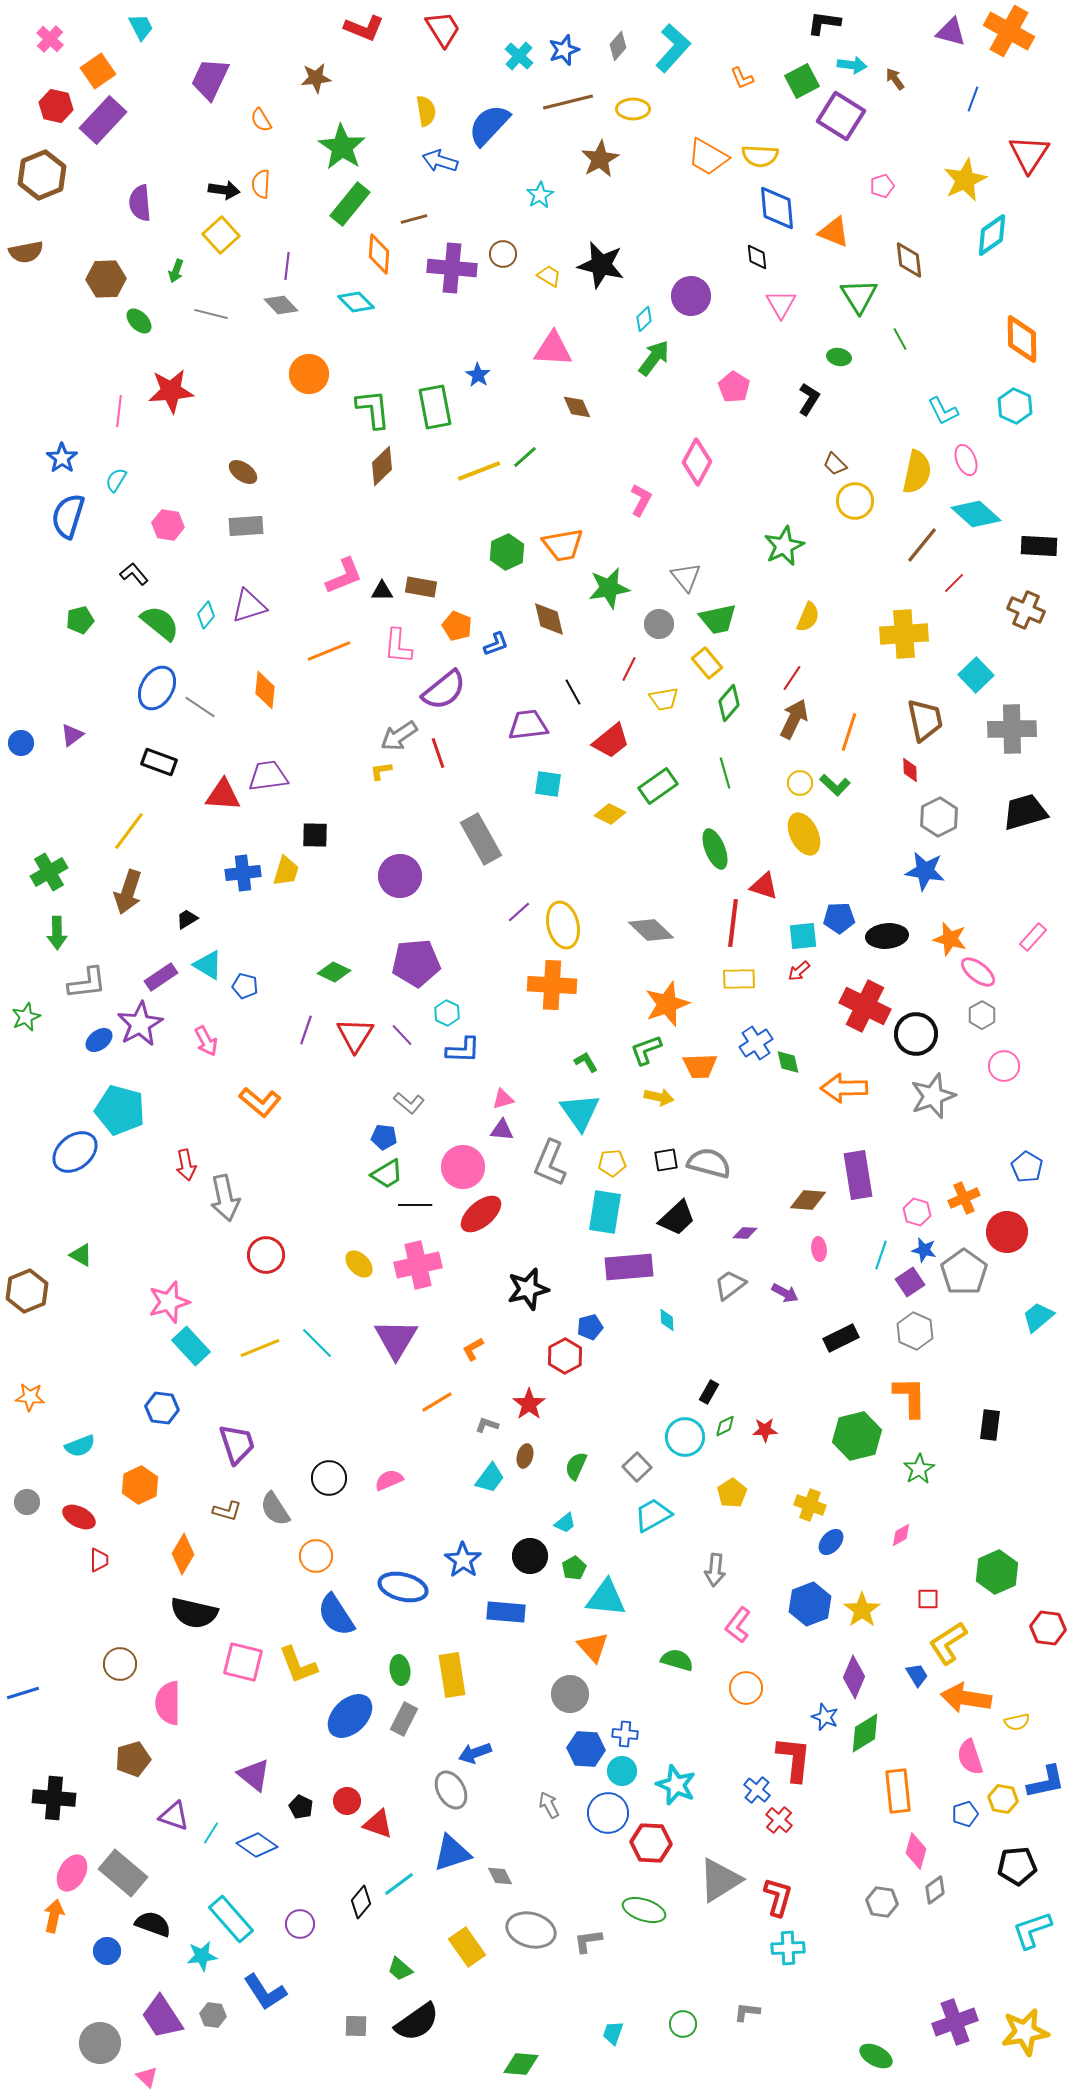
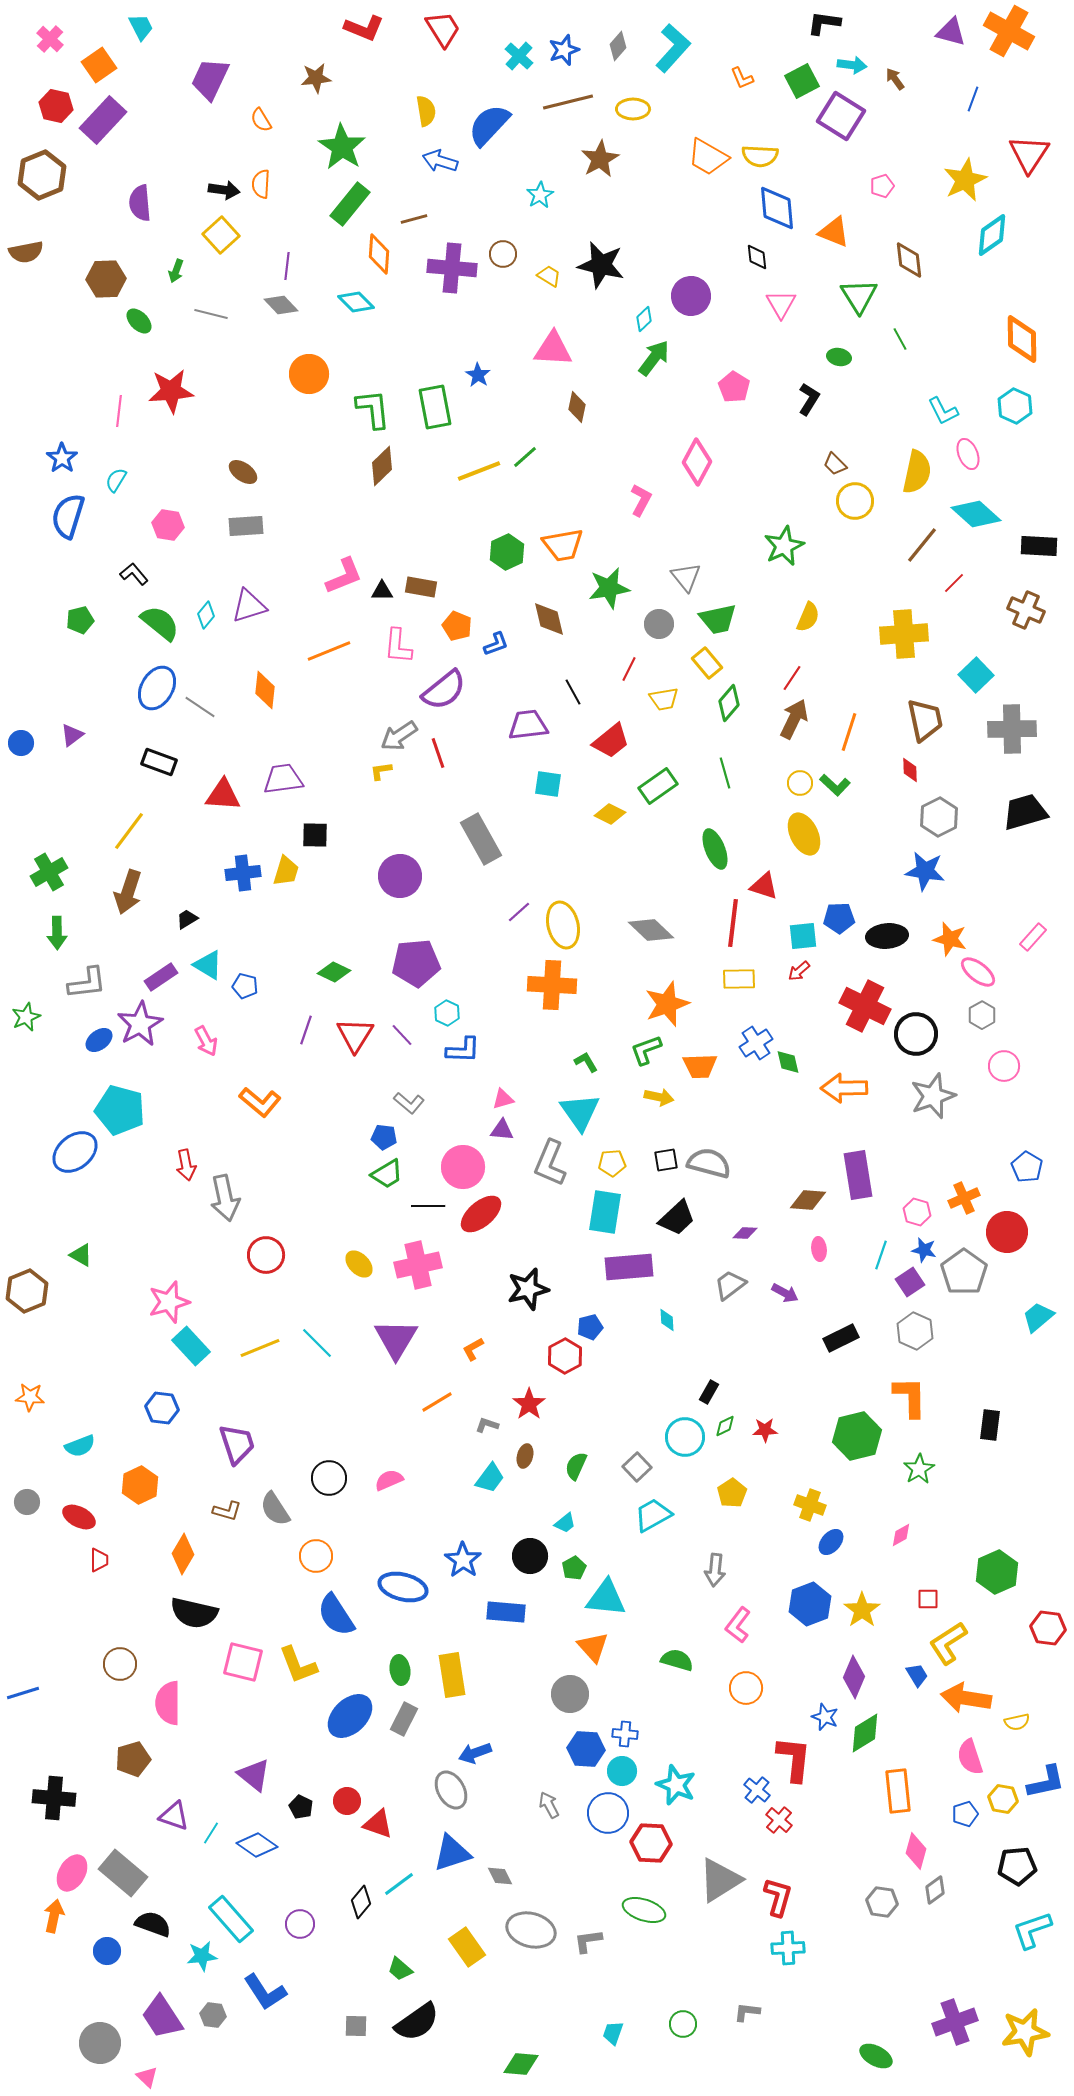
orange square at (98, 71): moved 1 px right, 6 px up
brown diamond at (577, 407): rotated 36 degrees clockwise
pink ellipse at (966, 460): moved 2 px right, 6 px up
purple trapezoid at (268, 776): moved 15 px right, 3 px down
black line at (415, 1205): moved 13 px right, 1 px down
